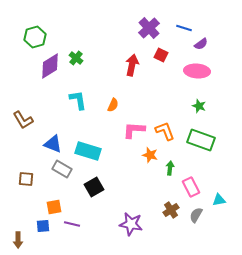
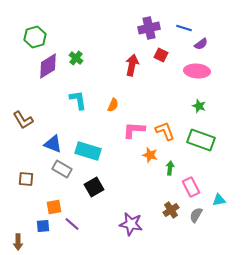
purple cross: rotated 30 degrees clockwise
purple diamond: moved 2 px left
purple line: rotated 28 degrees clockwise
brown arrow: moved 2 px down
